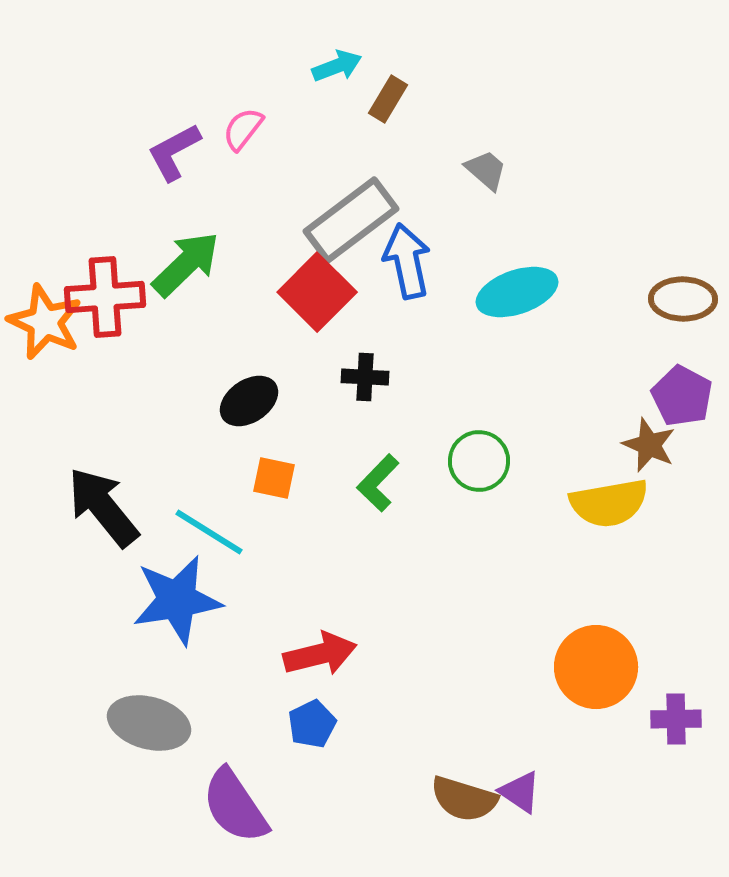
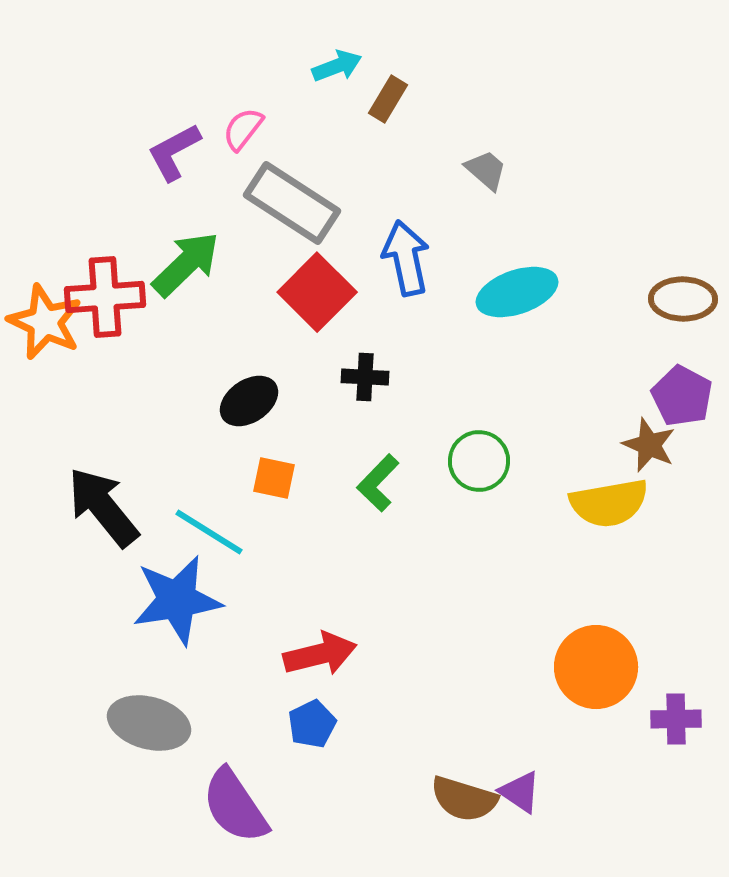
gray rectangle: moved 59 px left, 17 px up; rotated 70 degrees clockwise
blue arrow: moved 1 px left, 3 px up
